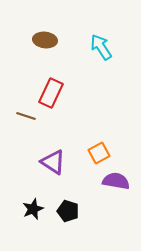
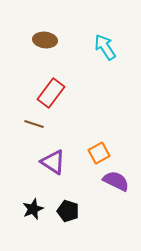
cyan arrow: moved 4 px right
red rectangle: rotated 12 degrees clockwise
brown line: moved 8 px right, 8 px down
purple semicircle: rotated 16 degrees clockwise
